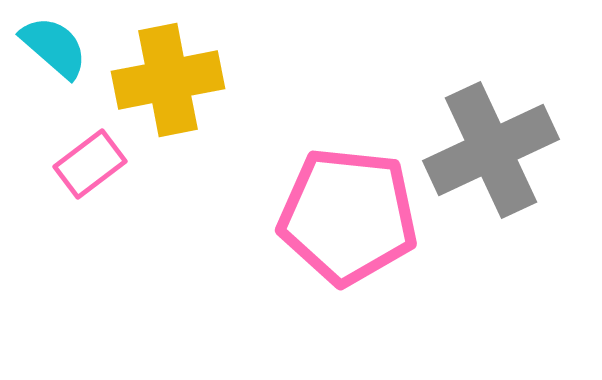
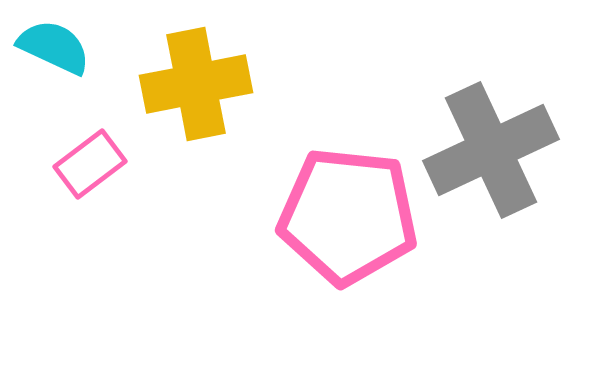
cyan semicircle: rotated 16 degrees counterclockwise
yellow cross: moved 28 px right, 4 px down
